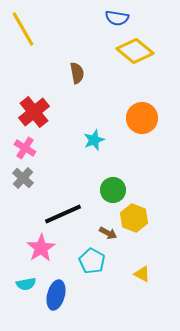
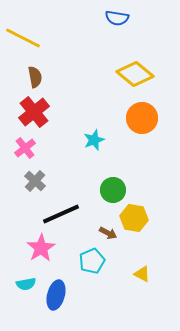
yellow line: moved 9 px down; rotated 33 degrees counterclockwise
yellow diamond: moved 23 px down
brown semicircle: moved 42 px left, 4 px down
pink cross: rotated 20 degrees clockwise
gray cross: moved 12 px right, 3 px down
black line: moved 2 px left
yellow hexagon: rotated 12 degrees counterclockwise
cyan pentagon: rotated 20 degrees clockwise
